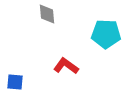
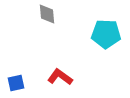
red L-shape: moved 6 px left, 11 px down
blue square: moved 1 px right, 1 px down; rotated 18 degrees counterclockwise
